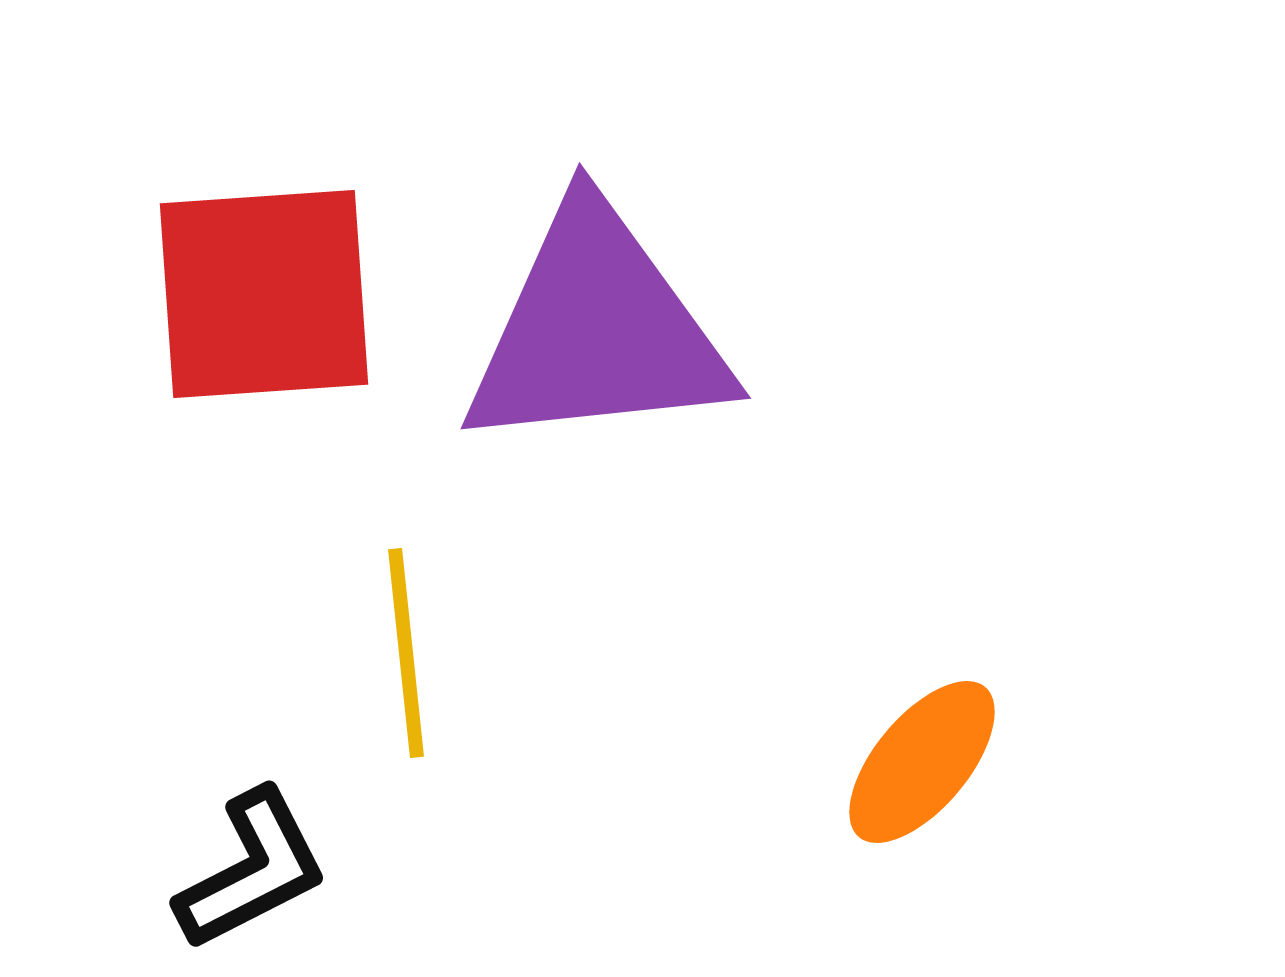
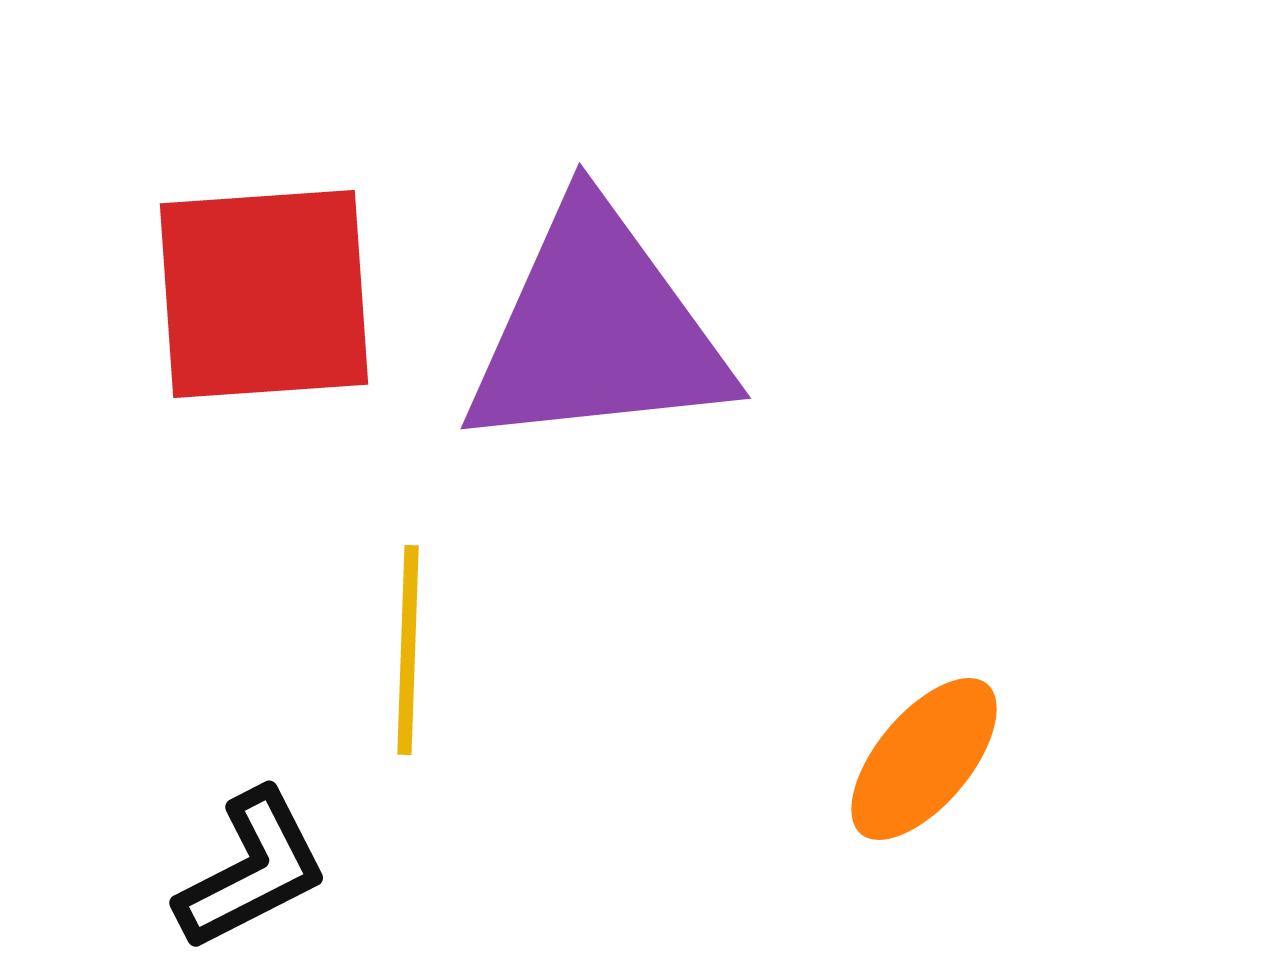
yellow line: moved 2 px right, 3 px up; rotated 8 degrees clockwise
orange ellipse: moved 2 px right, 3 px up
